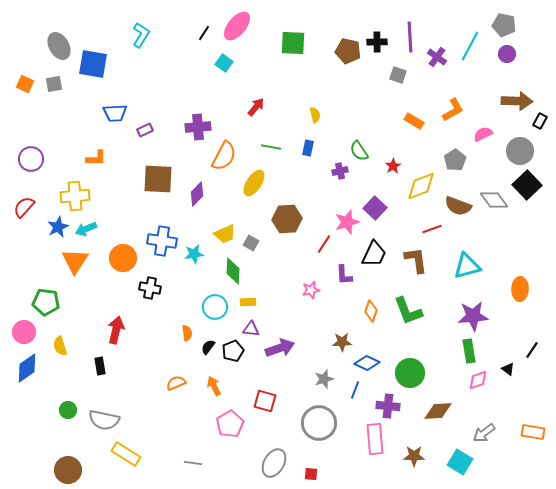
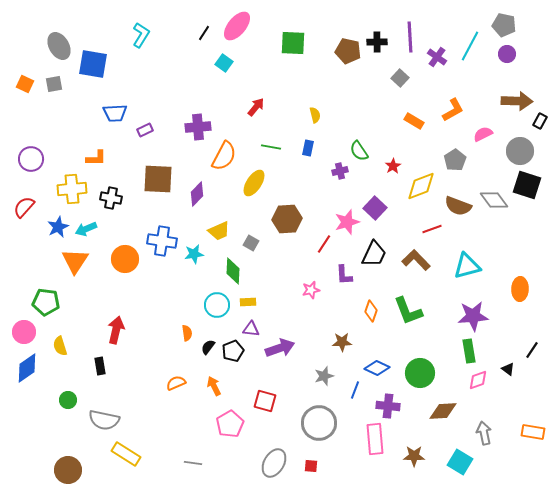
gray square at (398, 75): moved 2 px right, 3 px down; rotated 24 degrees clockwise
black square at (527, 185): rotated 28 degrees counterclockwise
yellow cross at (75, 196): moved 3 px left, 7 px up
yellow trapezoid at (225, 234): moved 6 px left, 3 px up
orange circle at (123, 258): moved 2 px right, 1 px down
brown L-shape at (416, 260): rotated 36 degrees counterclockwise
black cross at (150, 288): moved 39 px left, 90 px up
cyan circle at (215, 307): moved 2 px right, 2 px up
blue diamond at (367, 363): moved 10 px right, 5 px down
green circle at (410, 373): moved 10 px right
gray star at (324, 379): moved 3 px up
green circle at (68, 410): moved 10 px up
brown diamond at (438, 411): moved 5 px right
gray arrow at (484, 433): rotated 115 degrees clockwise
red square at (311, 474): moved 8 px up
